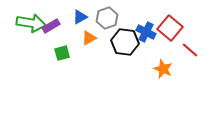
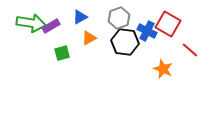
gray hexagon: moved 12 px right
red square: moved 2 px left, 4 px up; rotated 10 degrees counterclockwise
blue cross: moved 1 px right, 1 px up
